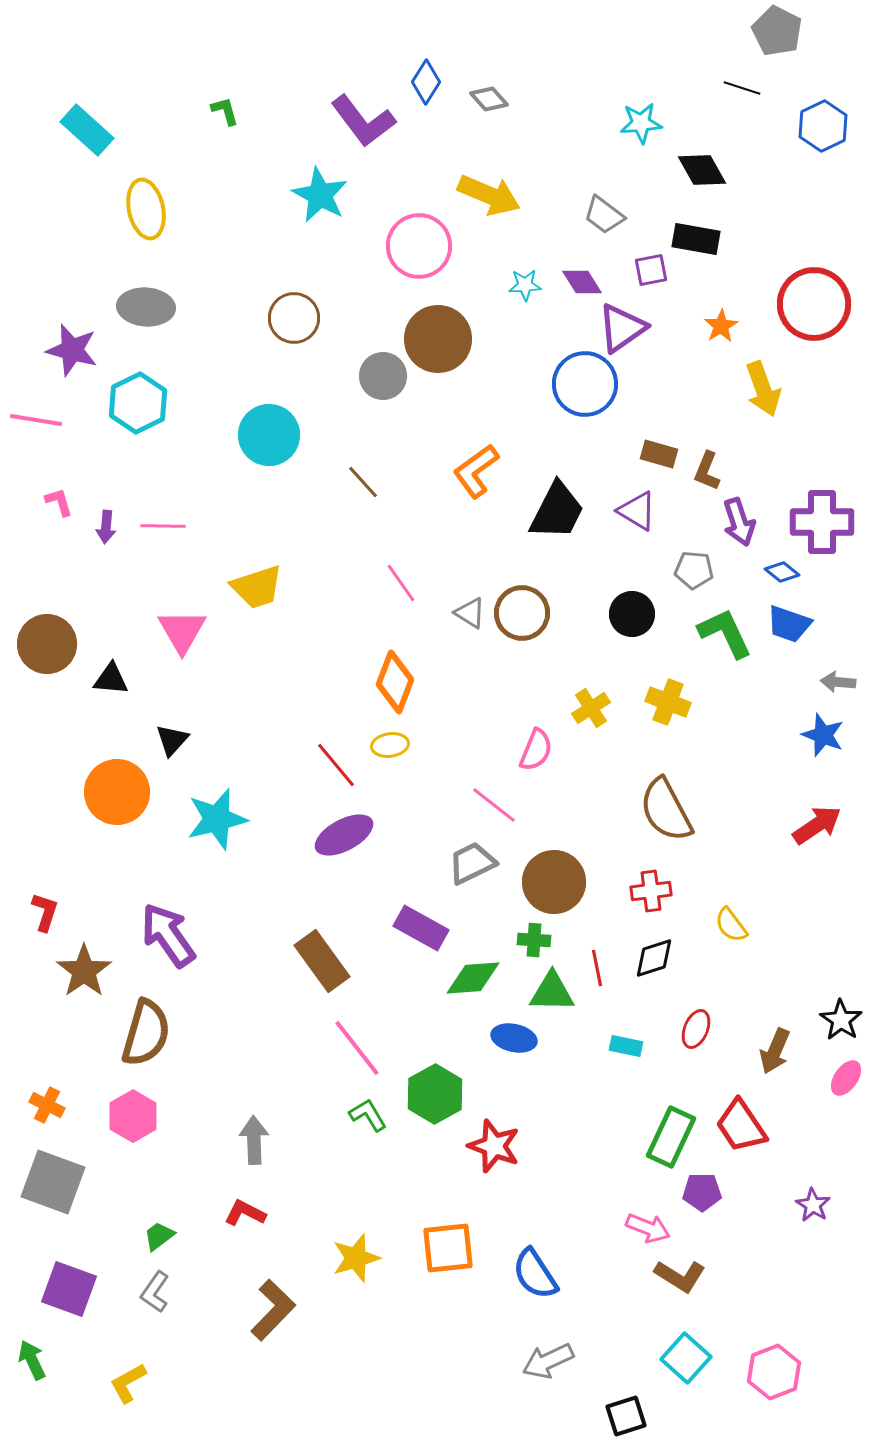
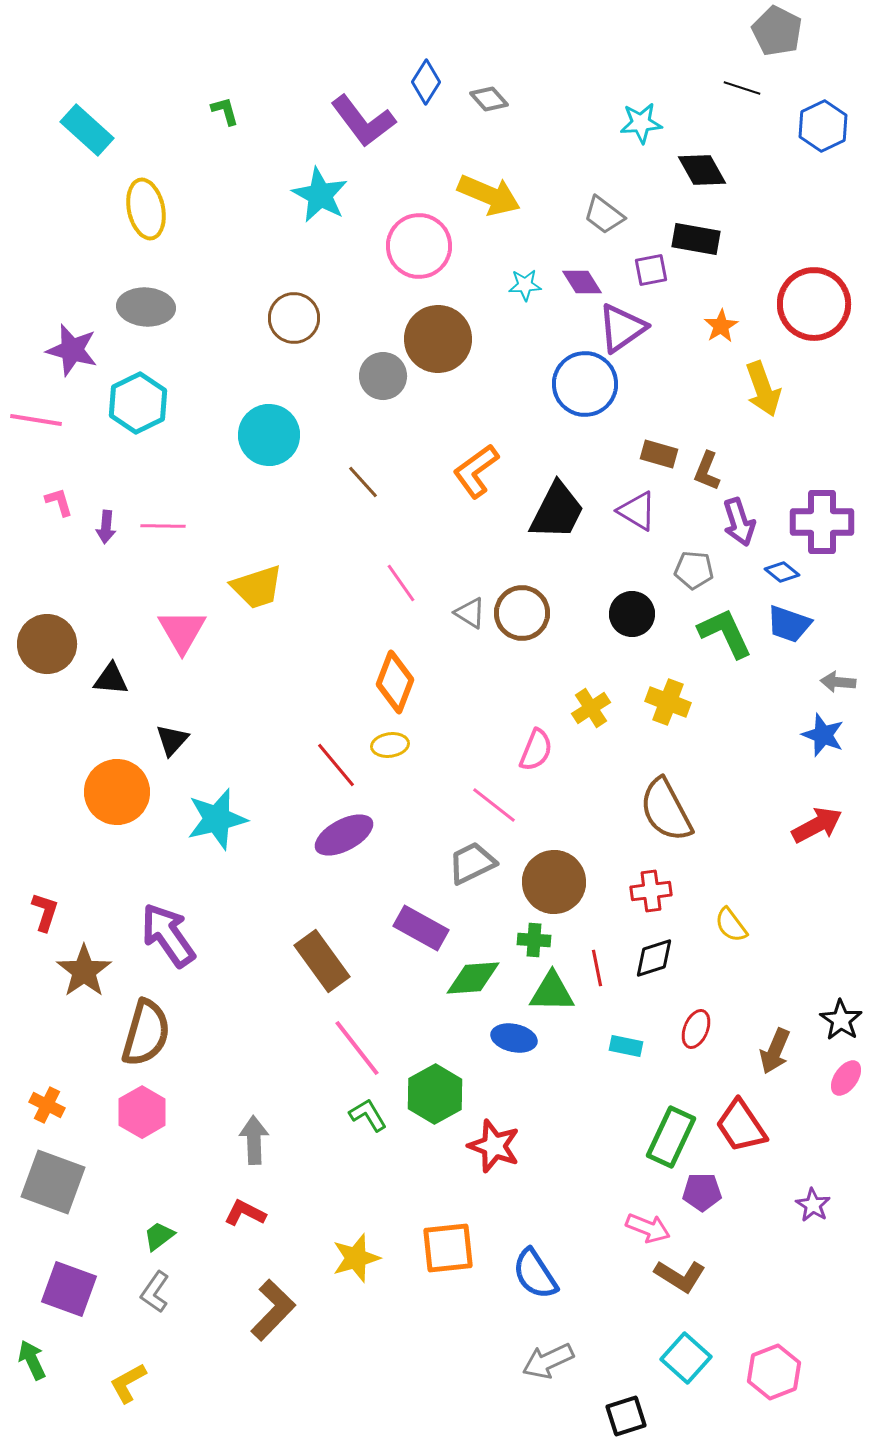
red arrow at (817, 825): rotated 6 degrees clockwise
pink hexagon at (133, 1116): moved 9 px right, 4 px up
